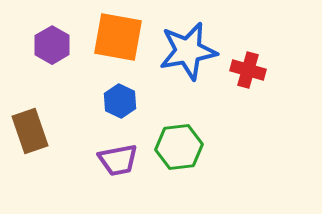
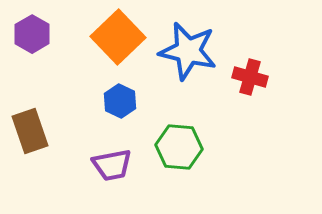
orange square: rotated 36 degrees clockwise
purple hexagon: moved 20 px left, 11 px up
blue star: rotated 24 degrees clockwise
red cross: moved 2 px right, 7 px down
green hexagon: rotated 12 degrees clockwise
purple trapezoid: moved 6 px left, 5 px down
